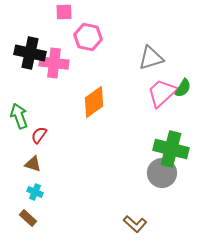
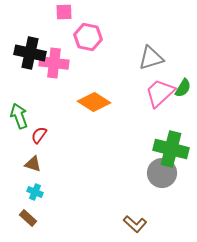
pink trapezoid: moved 2 px left
orange diamond: rotated 68 degrees clockwise
